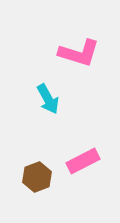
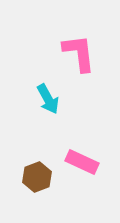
pink L-shape: rotated 114 degrees counterclockwise
pink rectangle: moved 1 px left, 1 px down; rotated 52 degrees clockwise
